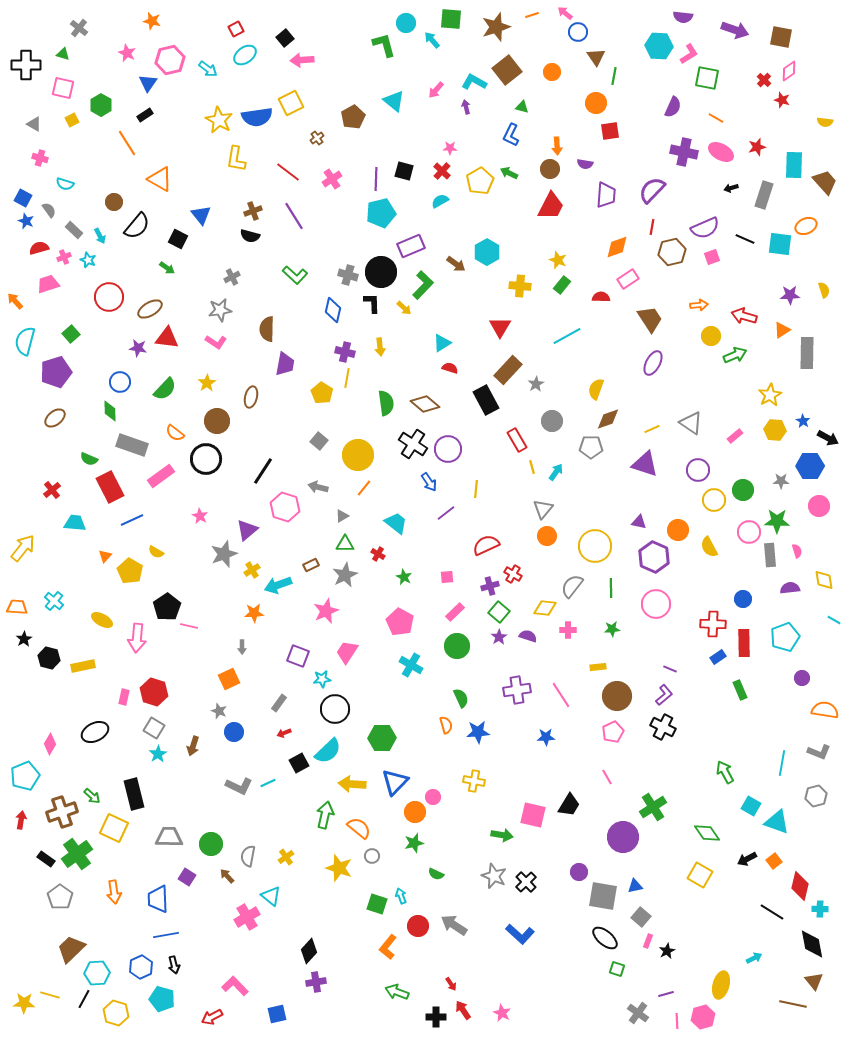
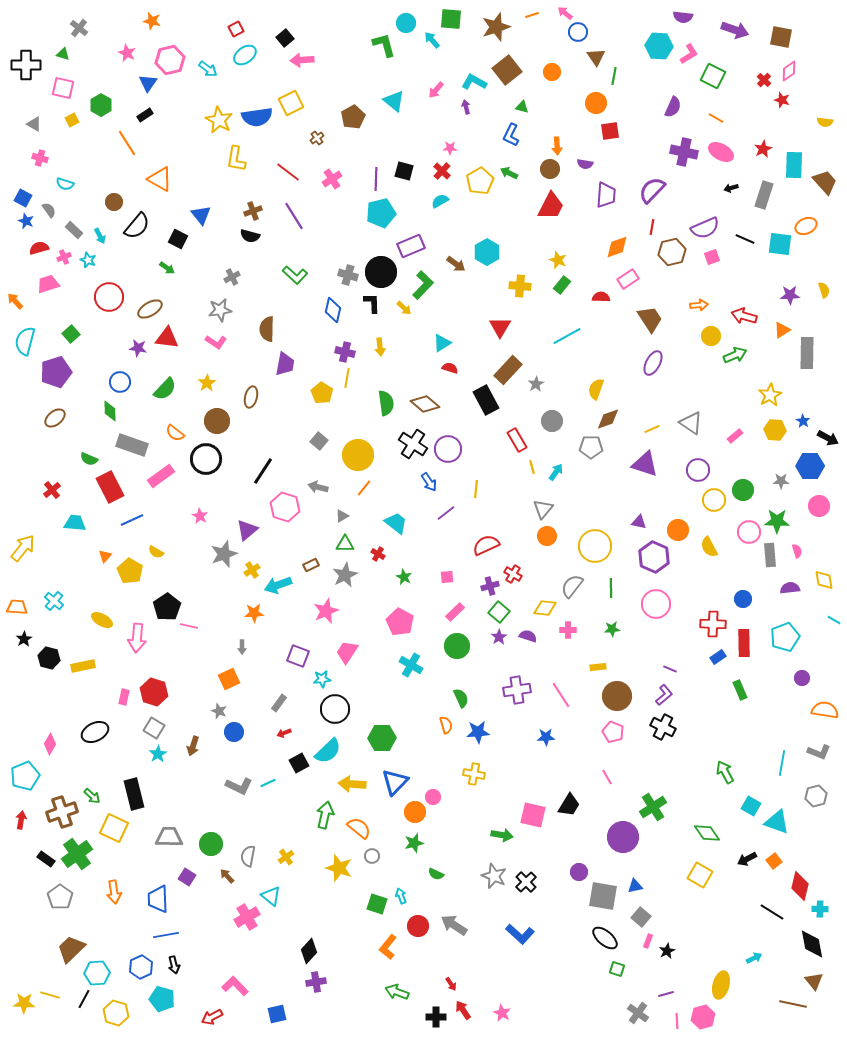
green square at (707, 78): moved 6 px right, 2 px up; rotated 15 degrees clockwise
red star at (757, 147): moved 6 px right, 2 px down; rotated 12 degrees counterclockwise
pink pentagon at (613, 732): rotated 25 degrees counterclockwise
yellow cross at (474, 781): moved 7 px up
